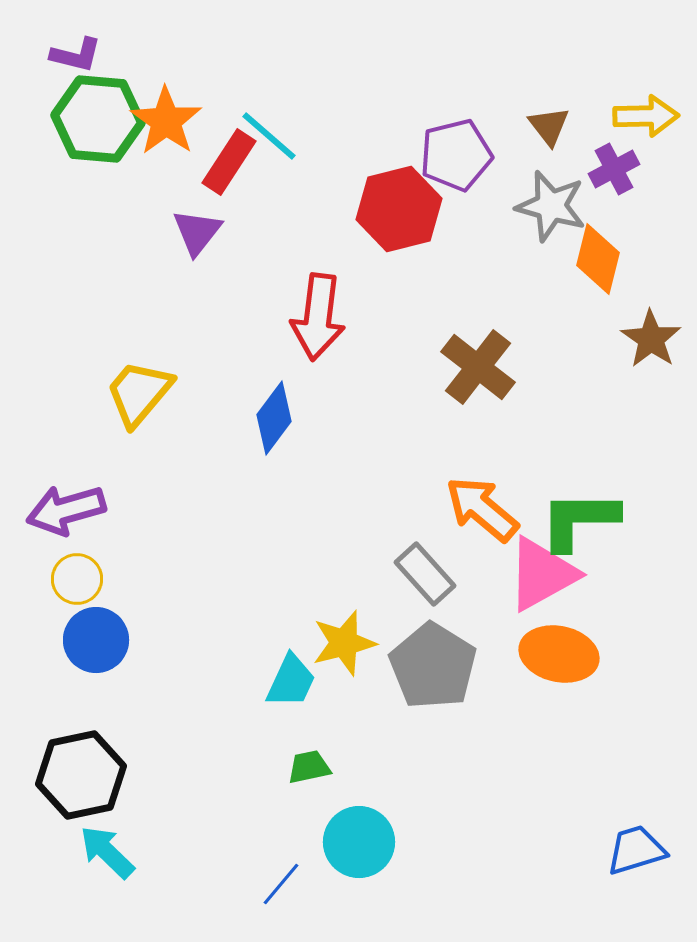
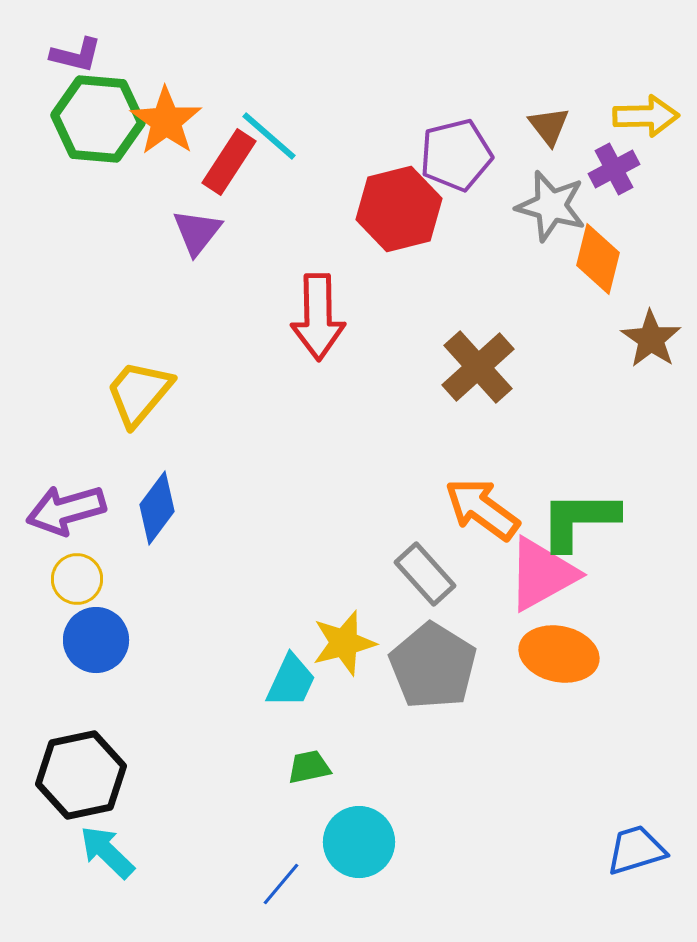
red arrow: rotated 8 degrees counterclockwise
brown cross: rotated 10 degrees clockwise
blue diamond: moved 117 px left, 90 px down
orange arrow: rotated 4 degrees counterclockwise
